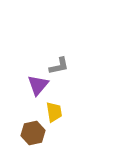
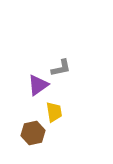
gray L-shape: moved 2 px right, 2 px down
purple triangle: rotated 15 degrees clockwise
